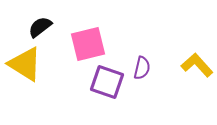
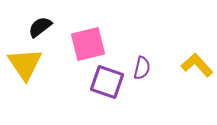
yellow triangle: rotated 24 degrees clockwise
